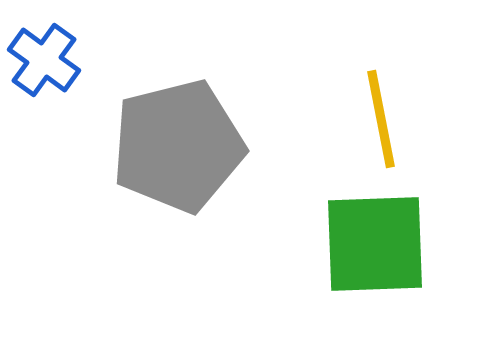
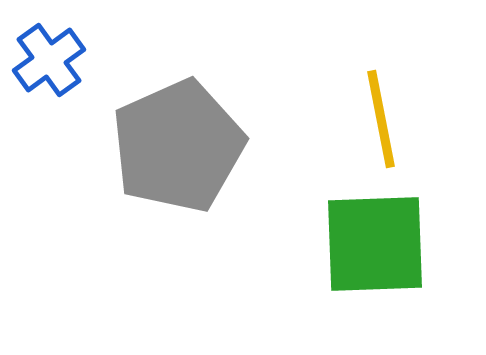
blue cross: moved 5 px right; rotated 18 degrees clockwise
gray pentagon: rotated 10 degrees counterclockwise
